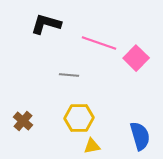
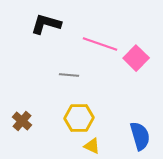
pink line: moved 1 px right, 1 px down
brown cross: moved 1 px left
yellow triangle: rotated 36 degrees clockwise
